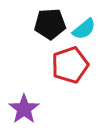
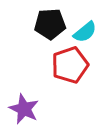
cyan semicircle: moved 1 px right, 3 px down
purple star: rotated 12 degrees counterclockwise
